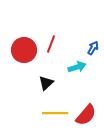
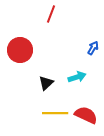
red line: moved 30 px up
red circle: moved 4 px left
cyan arrow: moved 10 px down
red semicircle: rotated 105 degrees counterclockwise
